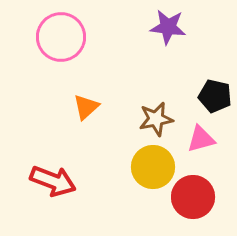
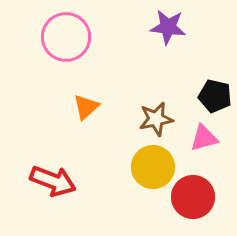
pink circle: moved 5 px right
pink triangle: moved 3 px right, 1 px up
